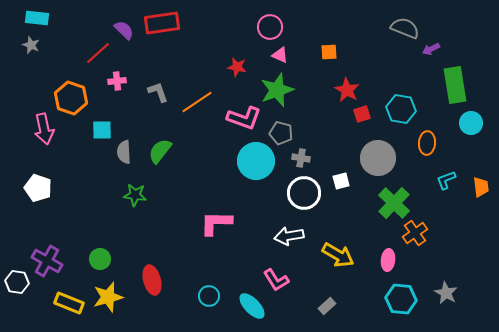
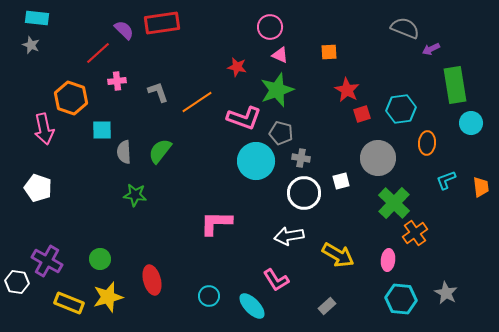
cyan hexagon at (401, 109): rotated 16 degrees counterclockwise
